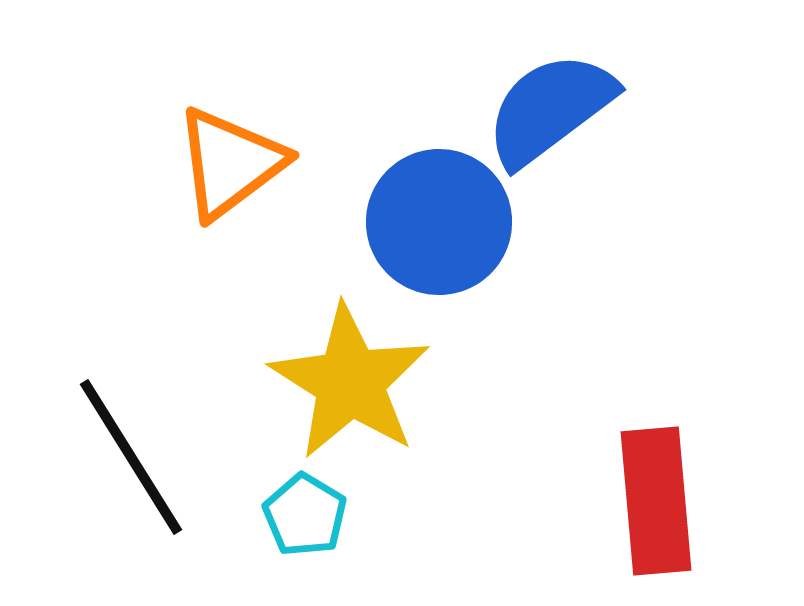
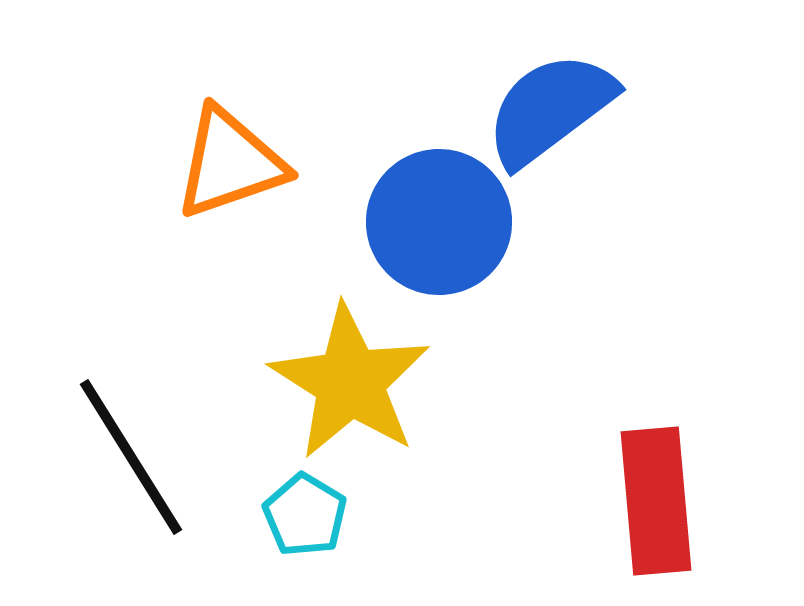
orange triangle: rotated 18 degrees clockwise
